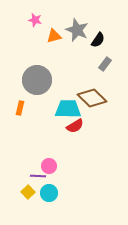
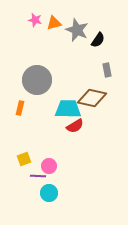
orange triangle: moved 13 px up
gray rectangle: moved 2 px right, 6 px down; rotated 48 degrees counterclockwise
brown diamond: rotated 32 degrees counterclockwise
yellow square: moved 4 px left, 33 px up; rotated 24 degrees clockwise
